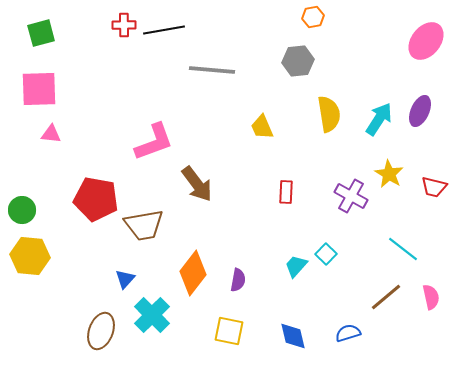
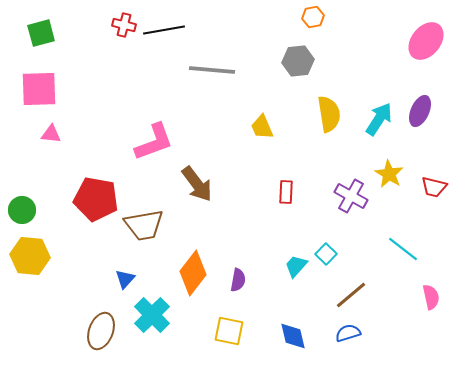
red cross: rotated 15 degrees clockwise
brown line: moved 35 px left, 2 px up
